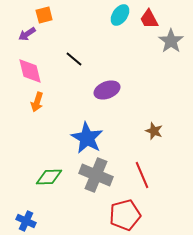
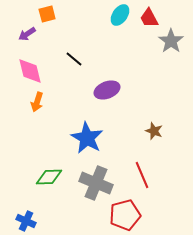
orange square: moved 3 px right, 1 px up
red trapezoid: moved 1 px up
gray cross: moved 8 px down
